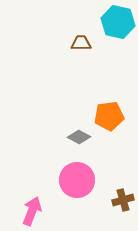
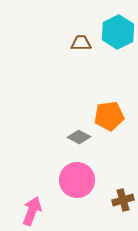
cyan hexagon: moved 10 px down; rotated 20 degrees clockwise
